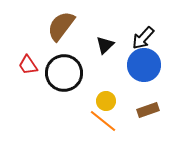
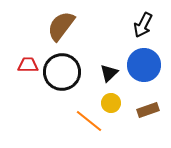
black arrow: moved 13 px up; rotated 15 degrees counterclockwise
black triangle: moved 4 px right, 28 px down
red trapezoid: rotated 125 degrees clockwise
black circle: moved 2 px left, 1 px up
yellow circle: moved 5 px right, 2 px down
orange line: moved 14 px left
